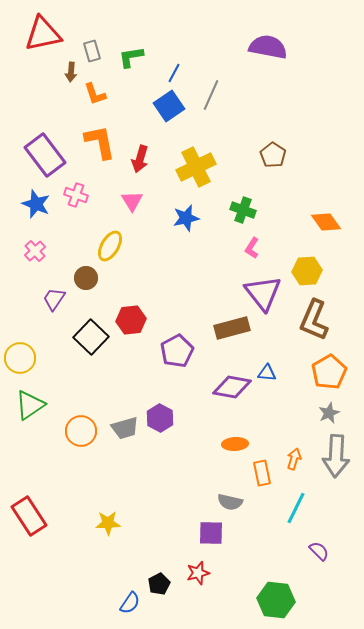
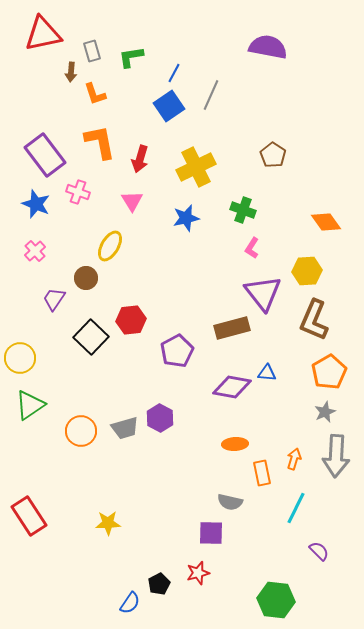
pink cross at (76, 195): moved 2 px right, 3 px up
gray star at (329, 413): moved 4 px left, 1 px up
